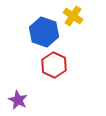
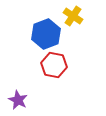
blue hexagon: moved 2 px right, 2 px down; rotated 20 degrees clockwise
red hexagon: rotated 15 degrees counterclockwise
